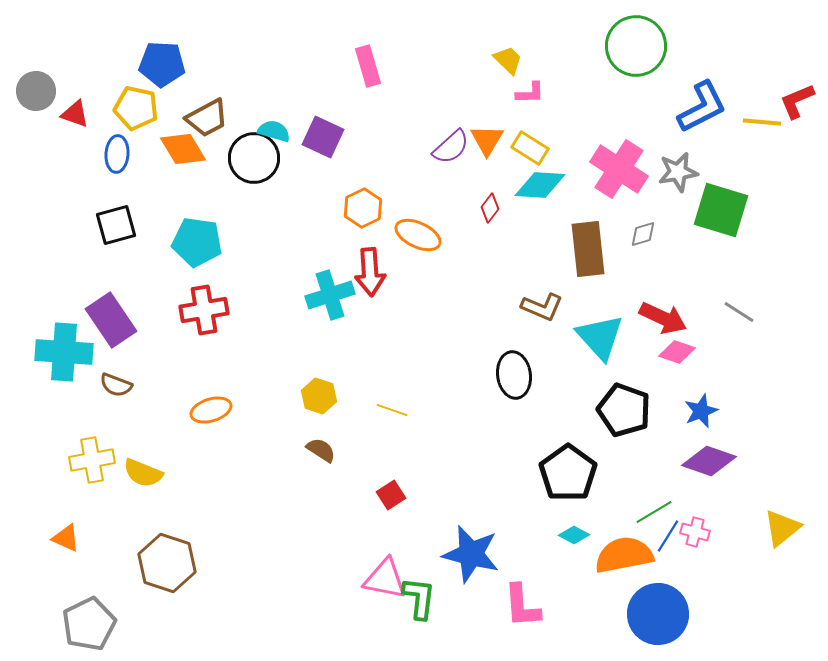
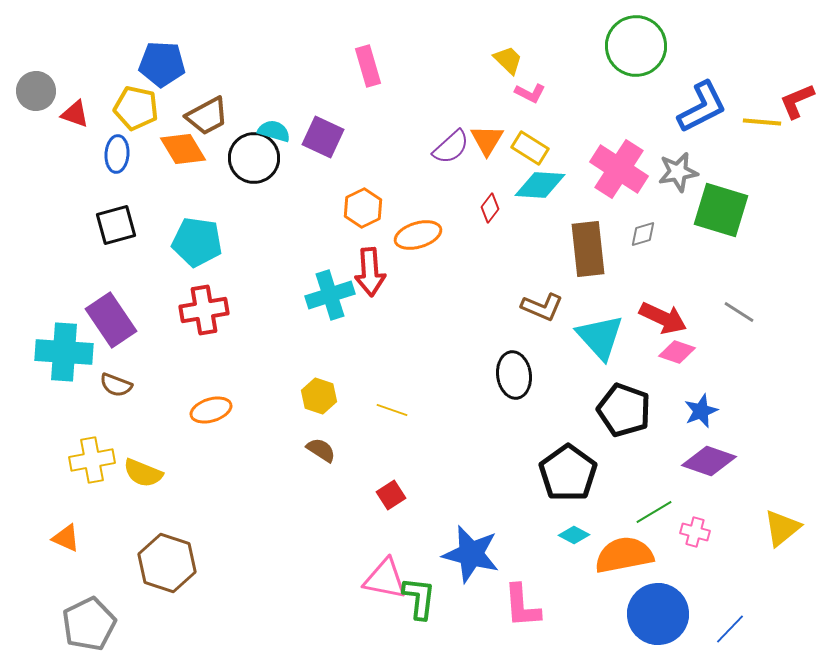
pink L-shape at (530, 93): rotated 28 degrees clockwise
brown trapezoid at (207, 118): moved 2 px up
orange ellipse at (418, 235): rotated 42 degrees counterclockwise
blue line at (668, 536): moved 62 px right, 93 px down; rotated 12 degrees clockwise
